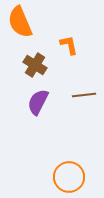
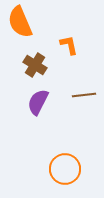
orange circle: moved 4 px left, 8 px up
